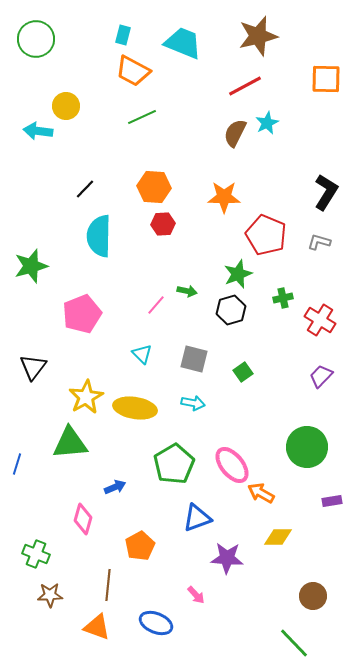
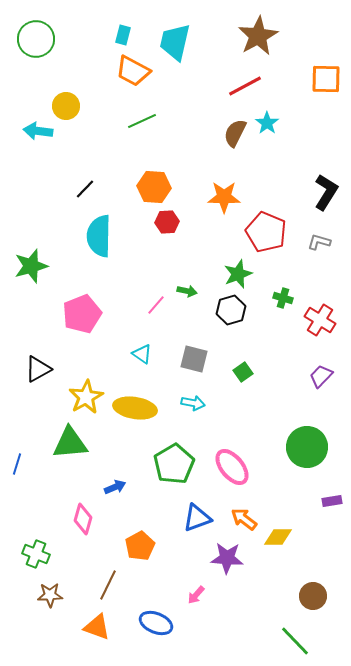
brown star at (258, 36): rotated 15 degrees counterclockwise
cyan trapezoid at (183, 43): moved 8 px left, 1 px up; rotated 99 degrees counterclockwise
green line at (142, 117): moved 4 px down
cyan star at (267, 123): rotated 10 degrees counterclockwise
red hexagon at (163, 224): moved 4 px right, 2 px up
red pentagon at (266, 235): moved 3 px up
green cross at (283, 298): rotated 30 degrees clockwise
cyan triangle at (142, 354): rotated 10 degrees counterclockwise
black triangle at (33, 367): moved 5 px right, 2 px down; rotated 24 degrees clockwise
pink ellipse at (232, 465): moved 2 px down
orange arrow at (261, 493): moved 17 px left, 26 px down; rotated 8 degrees clockwise
brown line at (108, 585): rotated 20 degrees clockwise
pink arrow at (196, 595): rotated 84 degrees clockwise
green line at (294, 643): moved 1 px right, 2 px up
